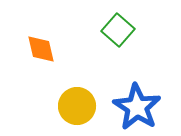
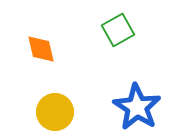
green square: rotated 20 degrees clockwise
yellow circle: moved 22 px left, 6 px down
